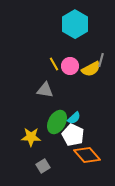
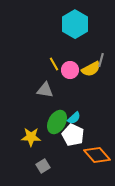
pink circle: moved 4 px down
orange diamond: moved 10 px right
